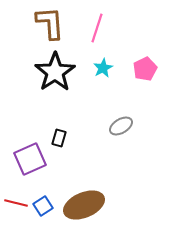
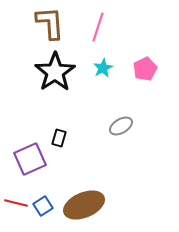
pink line: moved 1 px right, 1 px up
